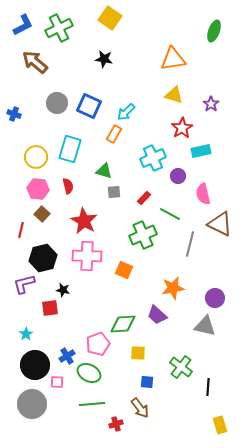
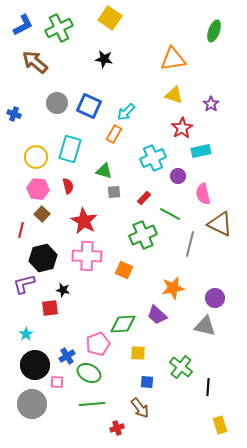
red cross at (116, 424): moved 1 px right, 4 px down
